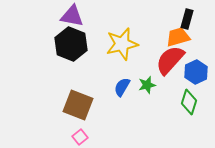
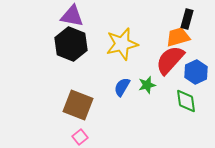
green diamond: moved 3 px left, 1 px up; rotated 25 degrees counterclockwise
